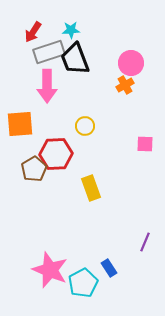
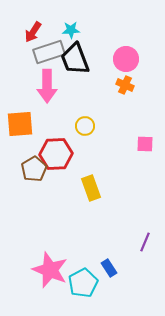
pink circle: moved 5 px left, 4 px up
orange cross: rotated 36 degrees counterclockwise
